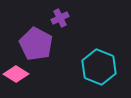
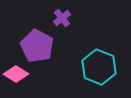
purple cross: moved 2 px right; rotated 12 degrees counterclockwise
purple pentagon: moved 1 px right, 2 px down
